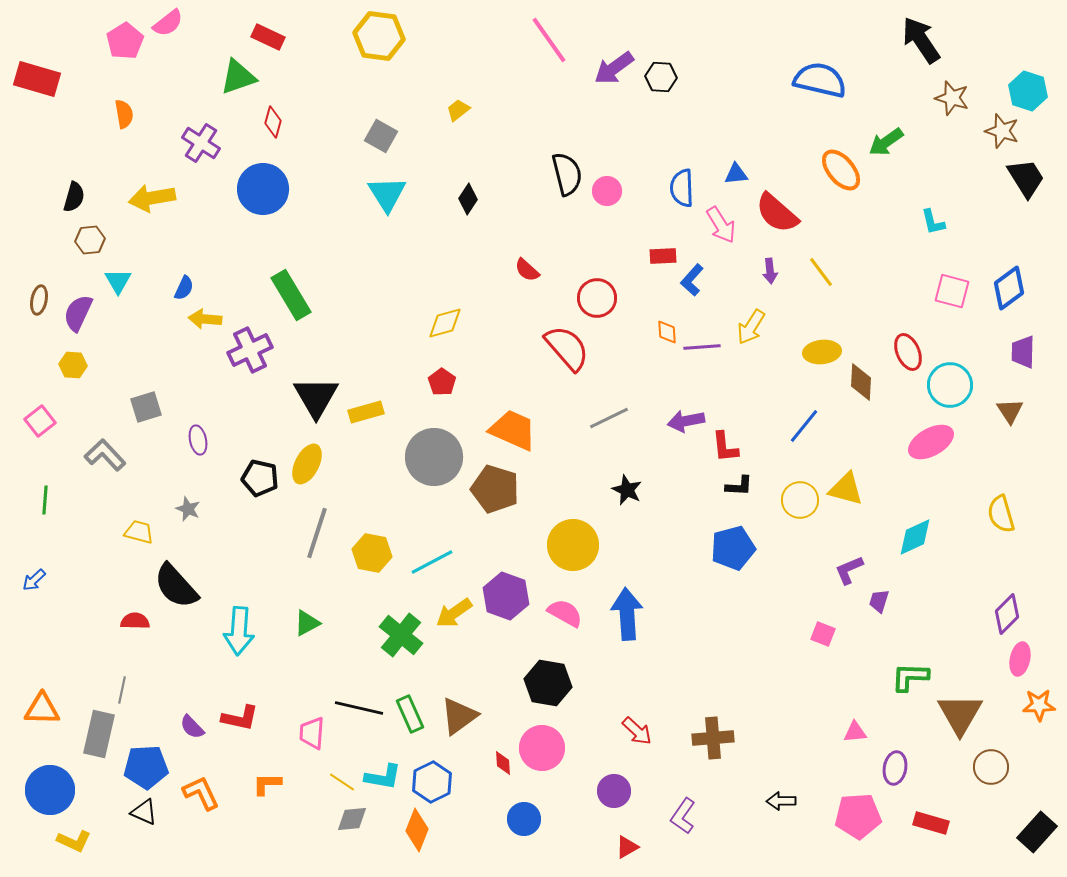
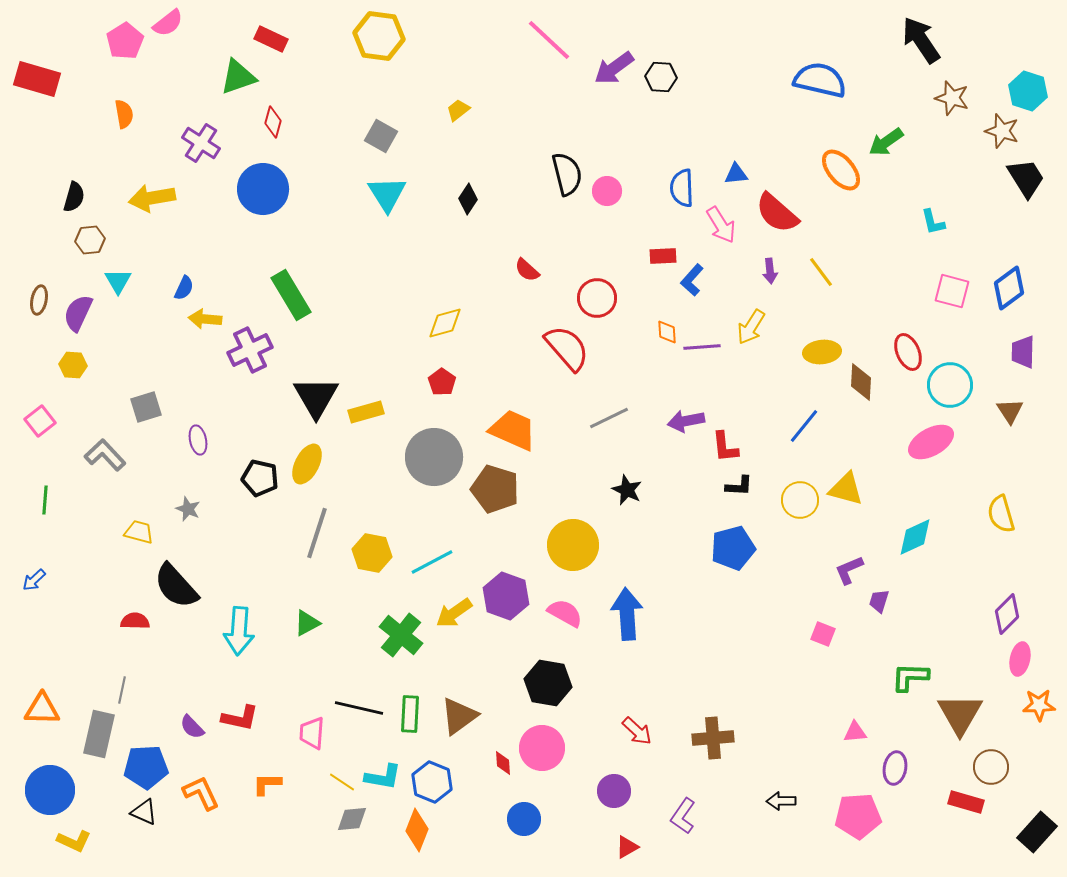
red rectangle at (268, 37): moved 3 px right, 2 px down
pink line at (549, 40): rotated 12 degrees counterclockwise
green rectangle at (410, 714): rotated 27 degrees clockwise
blue hexagon at (432, 782): rotated 12 degrees counterclockwise
red rectangle at (931, 823): moved 35 px right, 21 px up
